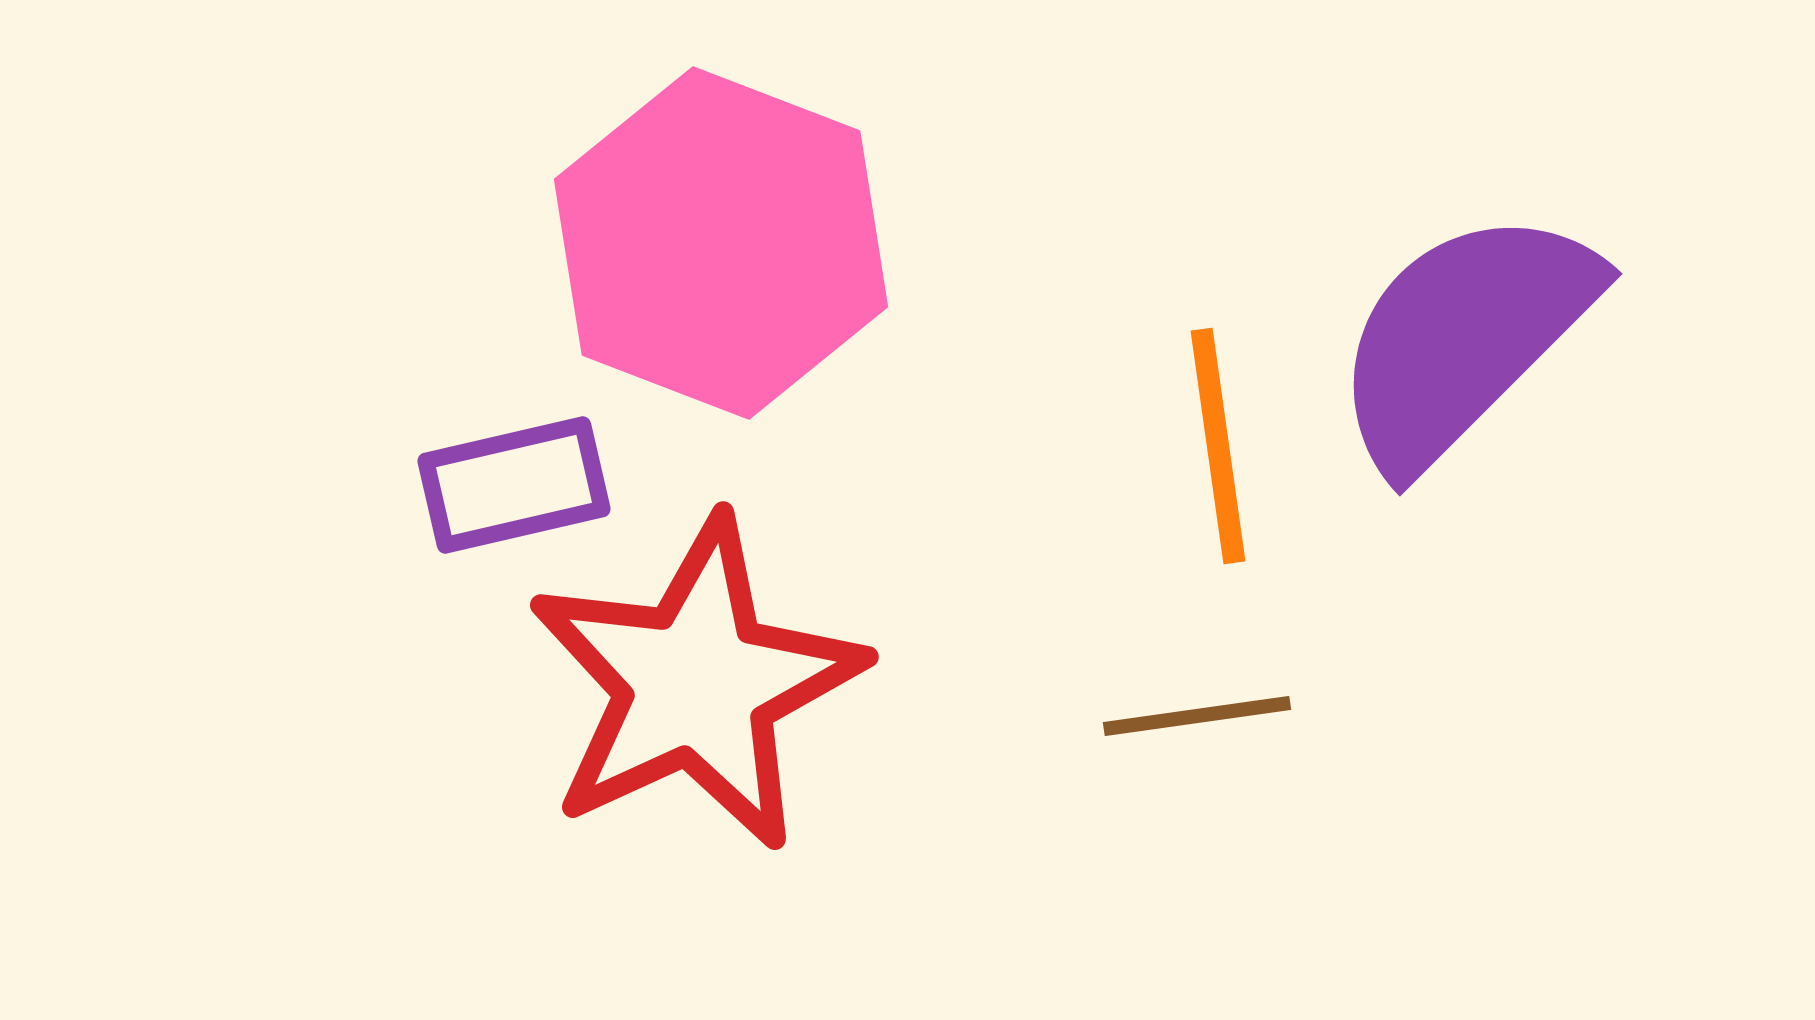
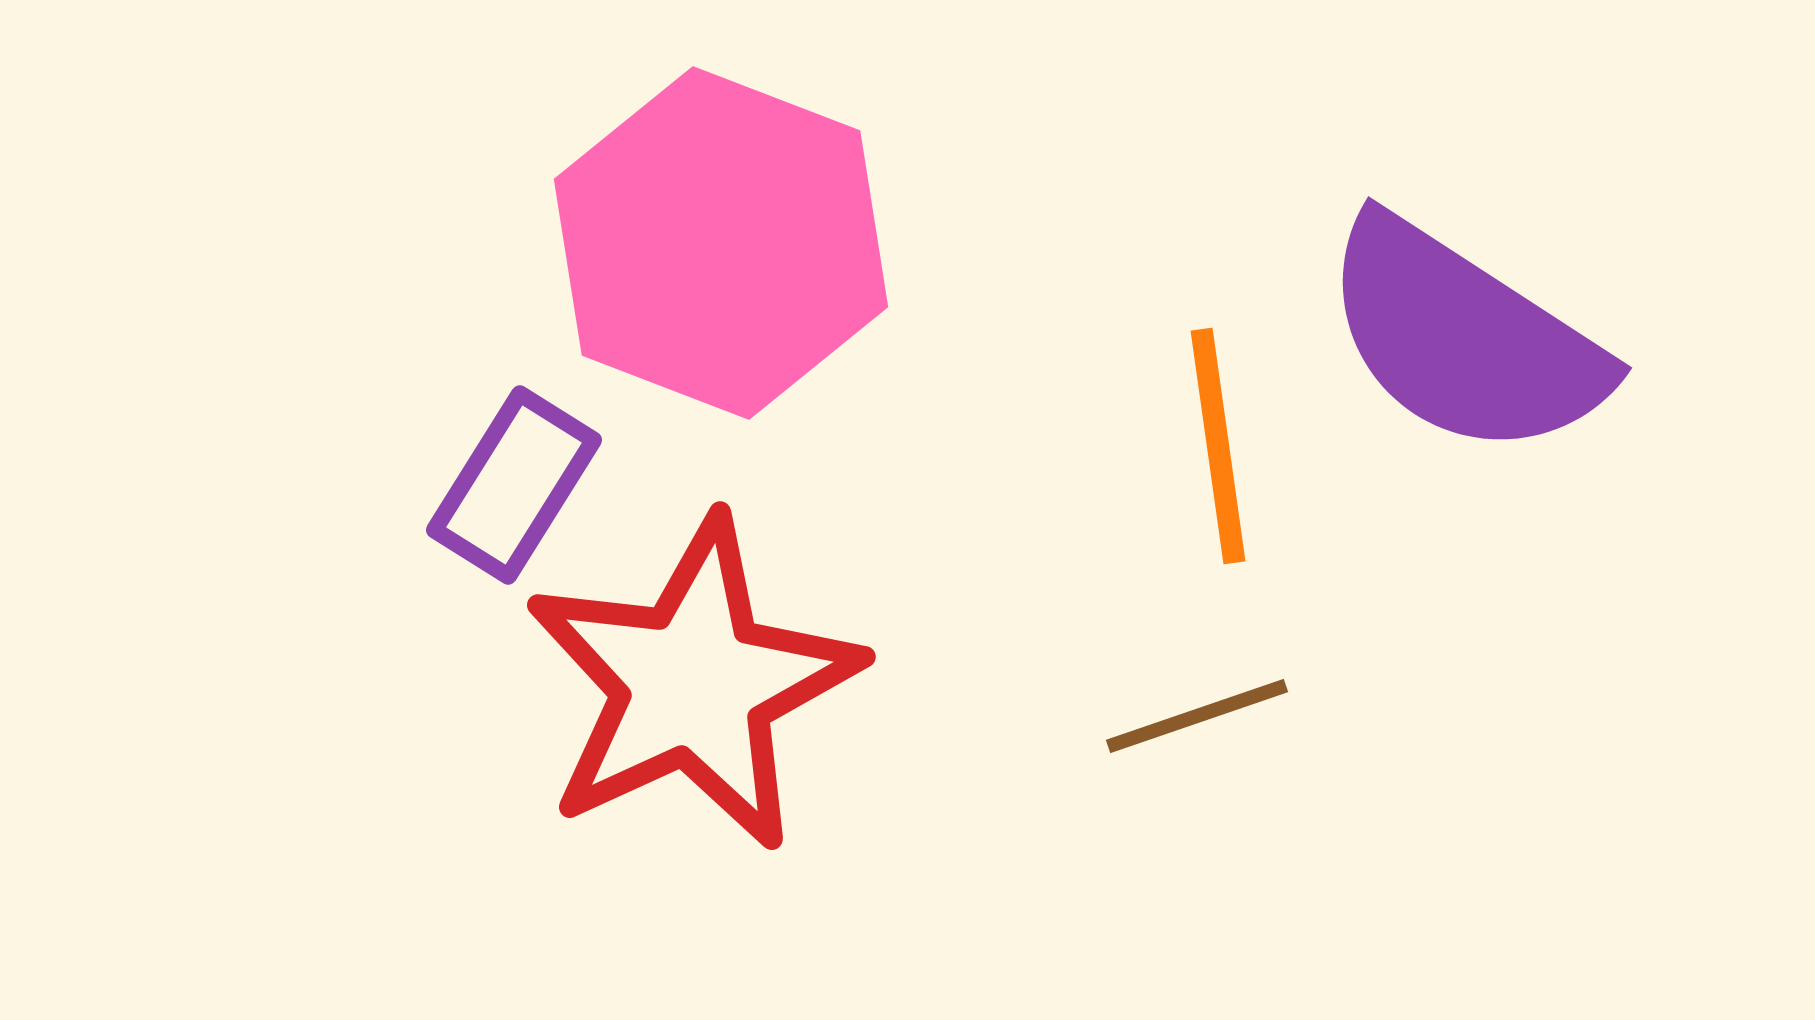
purple semicircle: rotated 102 degrees counterclockwise
purple rectangle: rotated 45 degrees counterclockwise
red star: moved 3 px left
brown line: rotated 11 degrees counterclockwise
